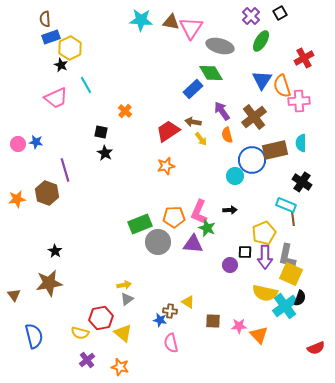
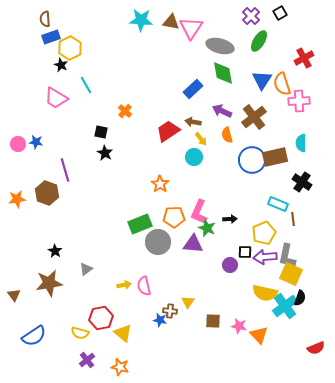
green ellipse at (261, 41): moved 2 px left
green diamond at (211, 73): moved 12 px right; rotated 20 degrees clockwise
orange semicircle at (282, 86): moved 2 px up
pink trapezoid at (56, 98): rotated 55 degrees clockwise
purple arrow at (222, 111): rotated 30 degrees counterclockwise
brown rectangle at (275, 150): moved 7 px down
orange star at (166, 166): moved 6 px left, 18 px down; rotated 24 degrees counterclockwise
cyan circle at (235, 176): moved 41 px left, 19 px up
cyan rectangle at (286, 205): moved 8 px left, 1 px up
black arrow at (230, 210): moved 9 px down
purple arrow at (265, 257): rotated 85 degrees clockwise
gray triangle at (127, 299): moved 41 px left, 30 px up
yellow triangle at (188, 302): rotated 32 degrees clockwise
pink star at (239, 326): rotated 14 degrees clockwise
blue semicircle at (34, 336): rotated 70 degrees clockwise
pink semicircle at (171, 343): moved 27 px left, 57 px up
